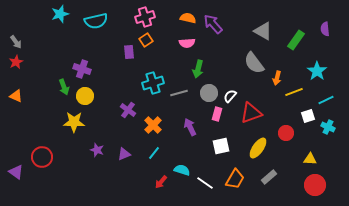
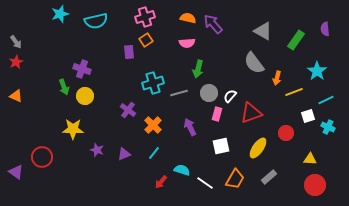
yellow star at (74, 122): moved 1 px left, 7 px down
